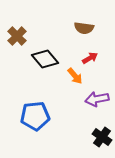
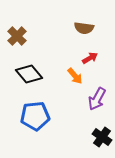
black diamond: moved 16 px left, 15 px down
purple arrow: rotated 50 degrees counterclockwise
